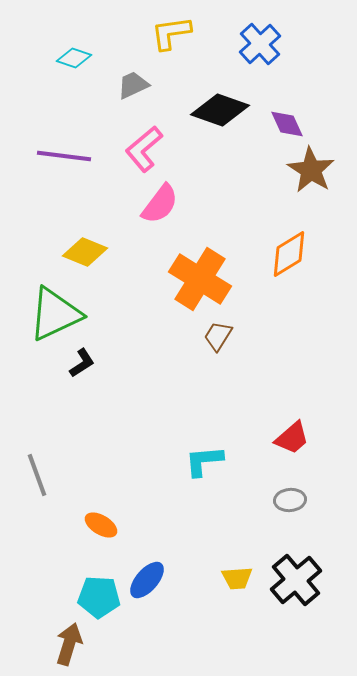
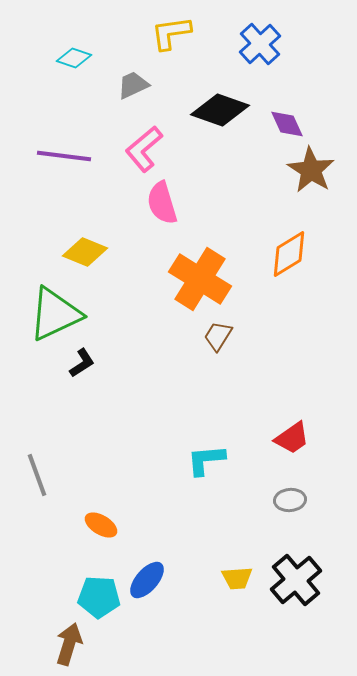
pink semicircle: moved 2 px right, 1 px up; rotated 126 degrees clockwise
red trapezoid: rotated 6 degrees clockwise
cyan L-shape: moved 2 px right, 1 px up
